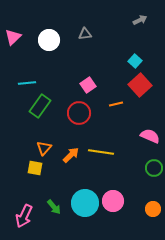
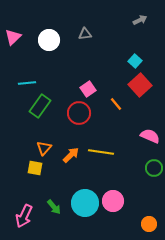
pink square: moved 4 px down
orange line: rotated 64 degrees clockwise
orange circle: moved 4 px left, 15 px down
